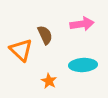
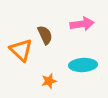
orange star: rotated 28 degrees clockwise
